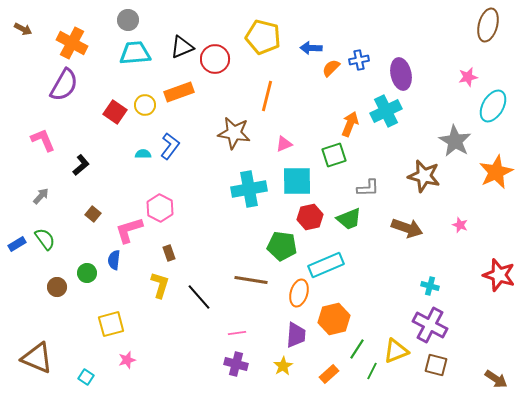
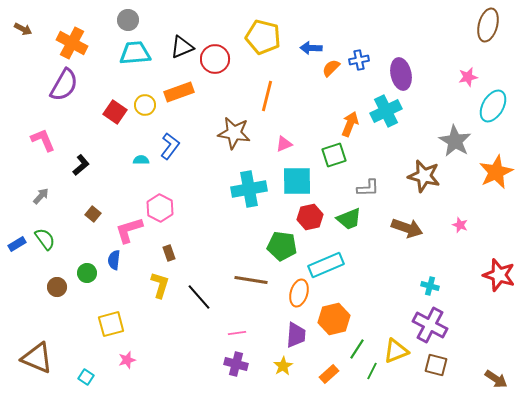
cyan semicircle at (143, 154): moved 2 px left, 6 px down
